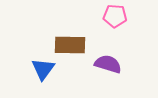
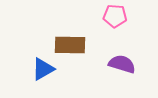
purple semicircle: moved 14 px right
blue triangle: rotated 25 degrees clockwise
